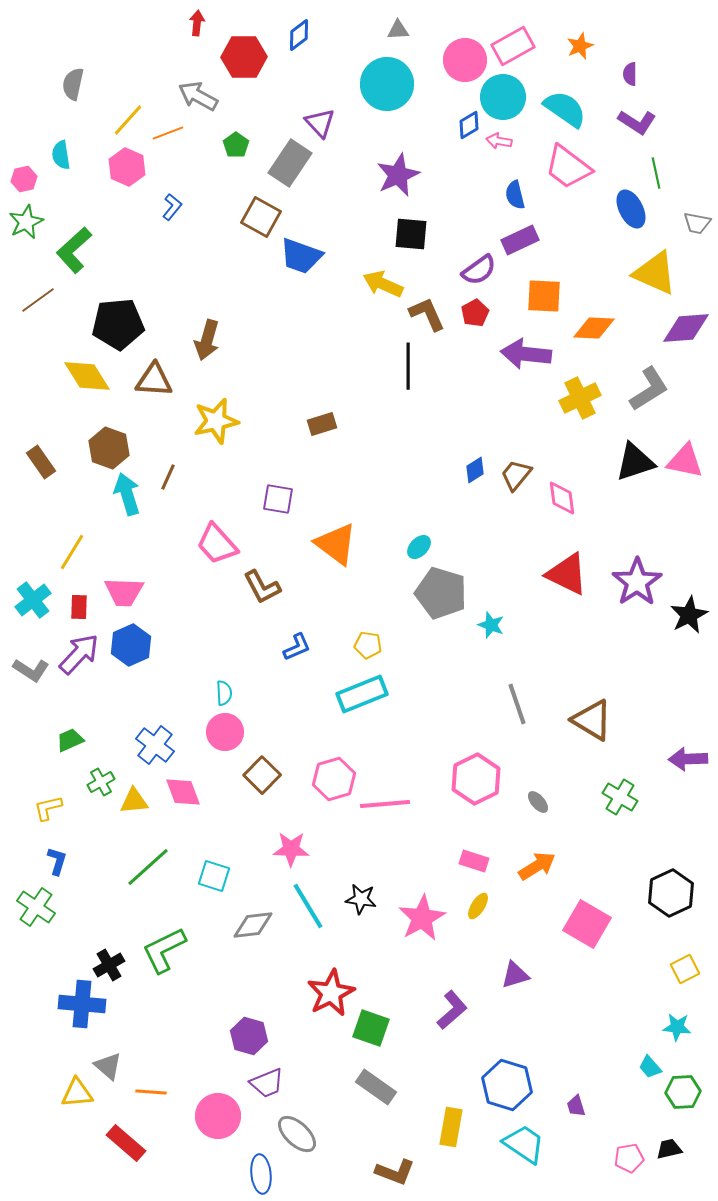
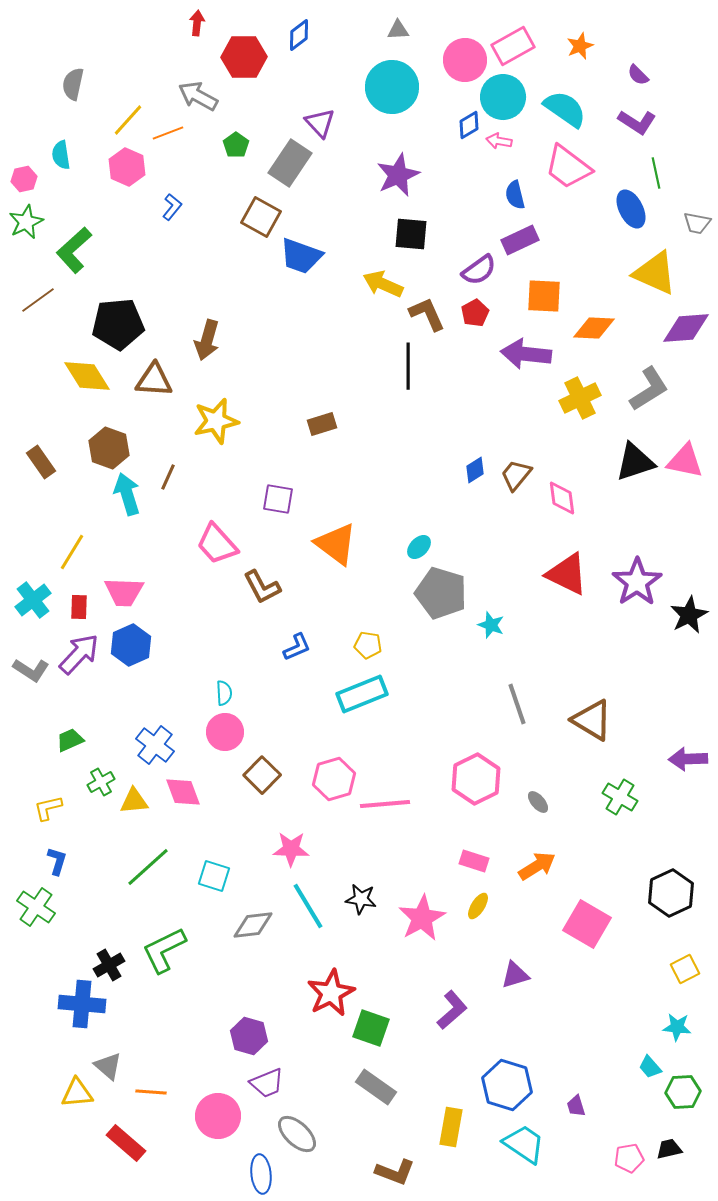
purple semicircle at (630, 74): moved 8 px right, 1 px down; rotated 45 degrees counterclockwise
cyan circle at (387, 84): moved 5 px right, 3 px down
